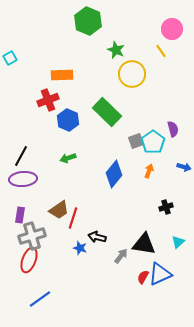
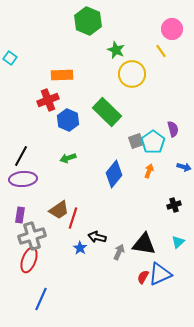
cyan square: rotated 24 degrees counterclockwise
black cross: moved 8 px right, 2 px up
blue star: rotated 16 degrees clockwise
gray arrow: moved 2 px left, 4 px up; rotated 14 degrees counterclockwise
blue line: moved 1 px right; rotated 30 degrees counterclockwise
